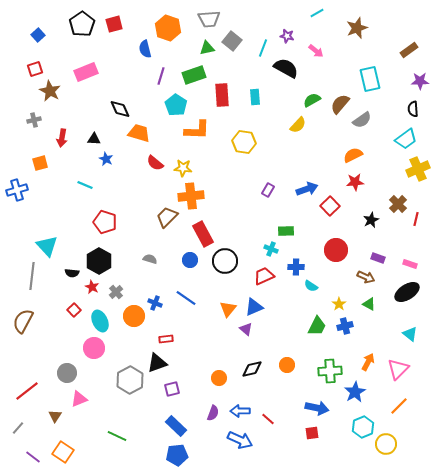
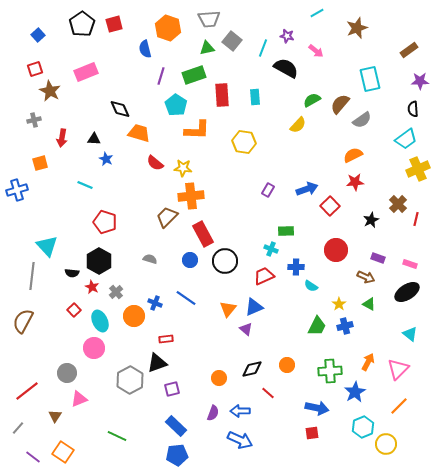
red line at (268, 419): moved 26 px up
